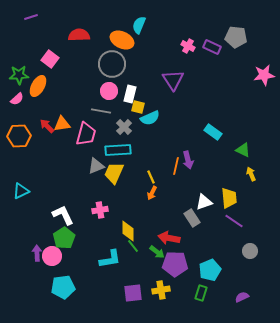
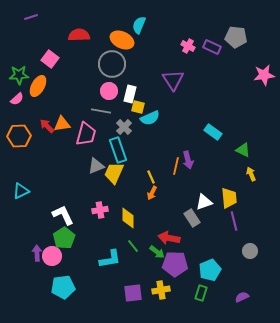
cyan rectangle at (118, 150): rotated 75 degrees clockwise
purple line at (234, 221): rotated 42 degrees clockwise
yellow diamond at (128, 231): moved 13 px up
